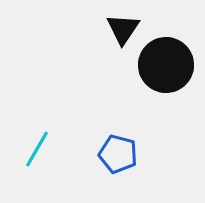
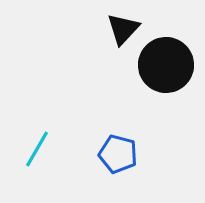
black triangle: rotated 9 degrees clockwise
